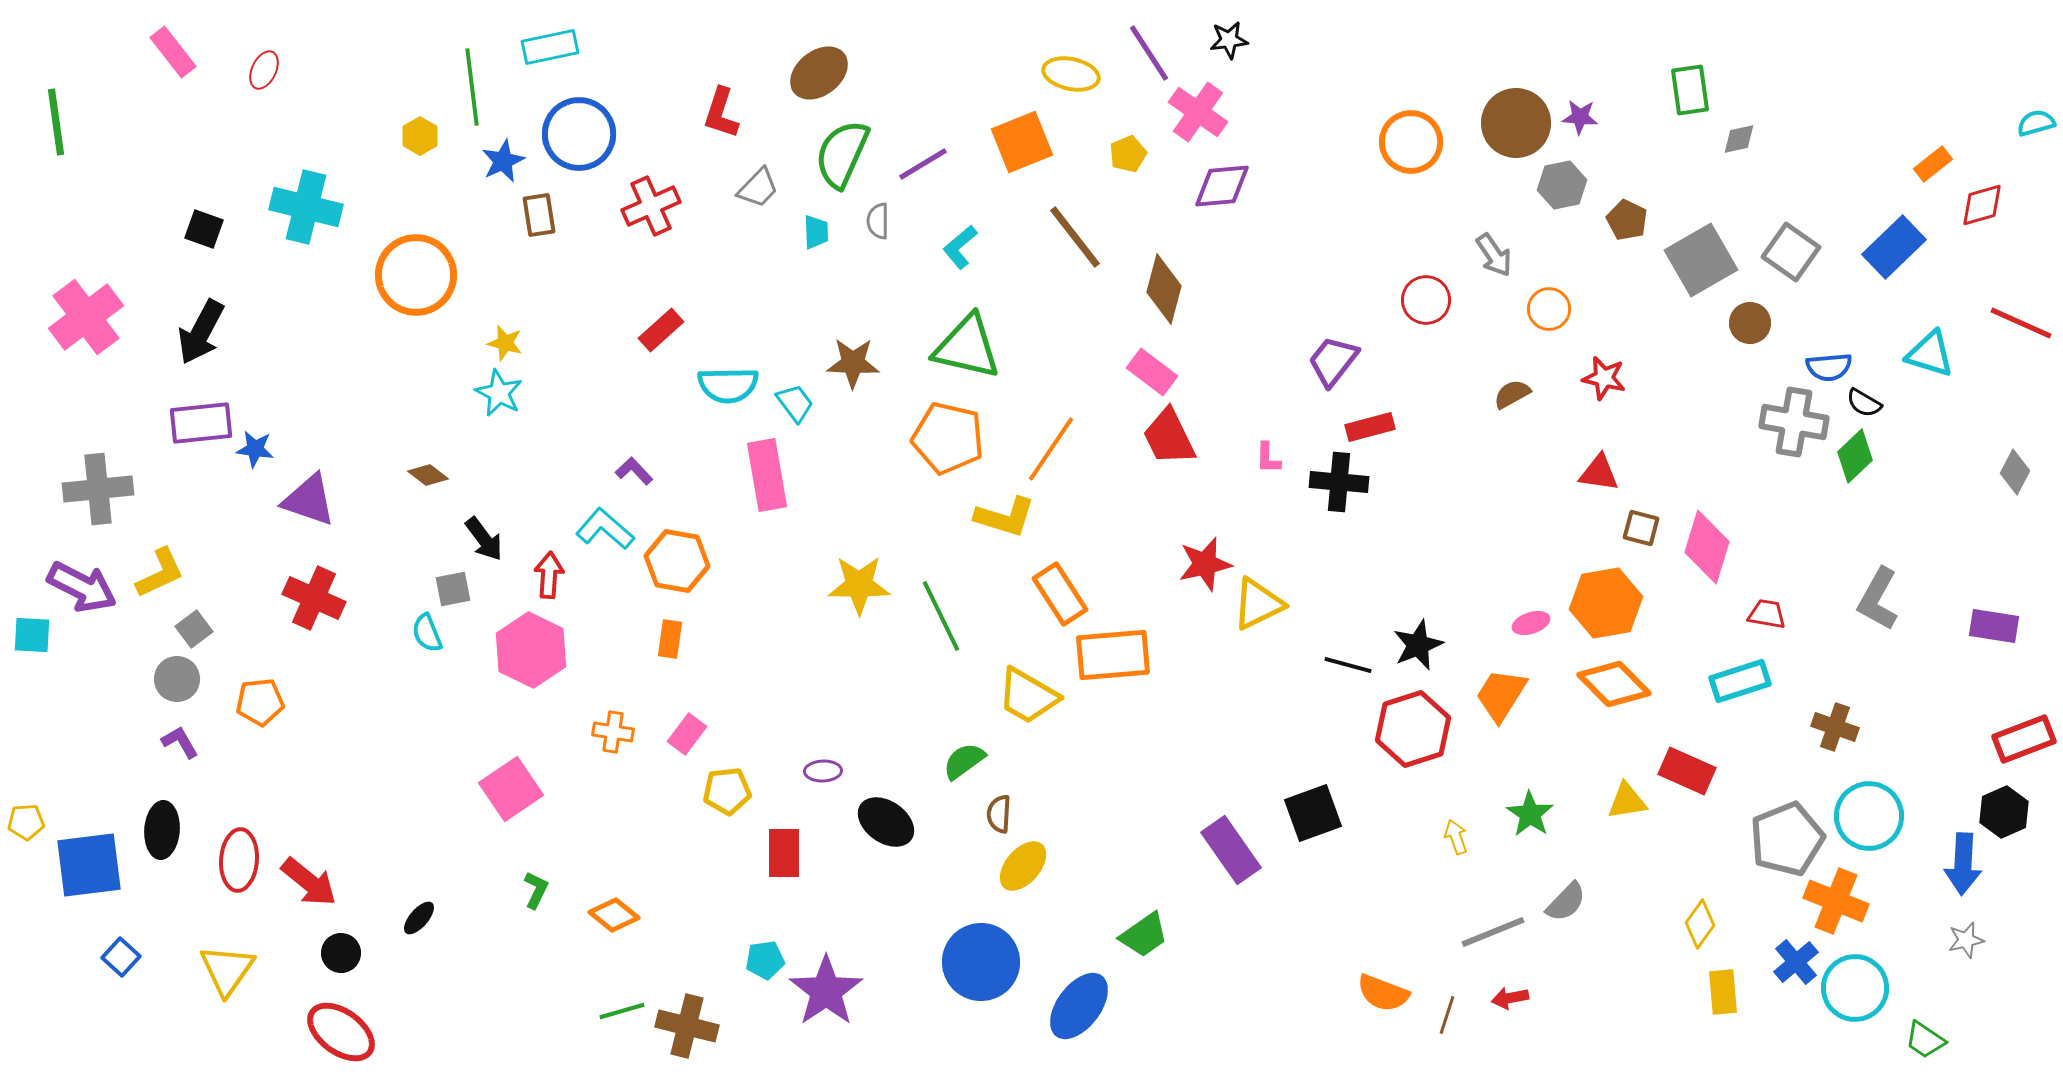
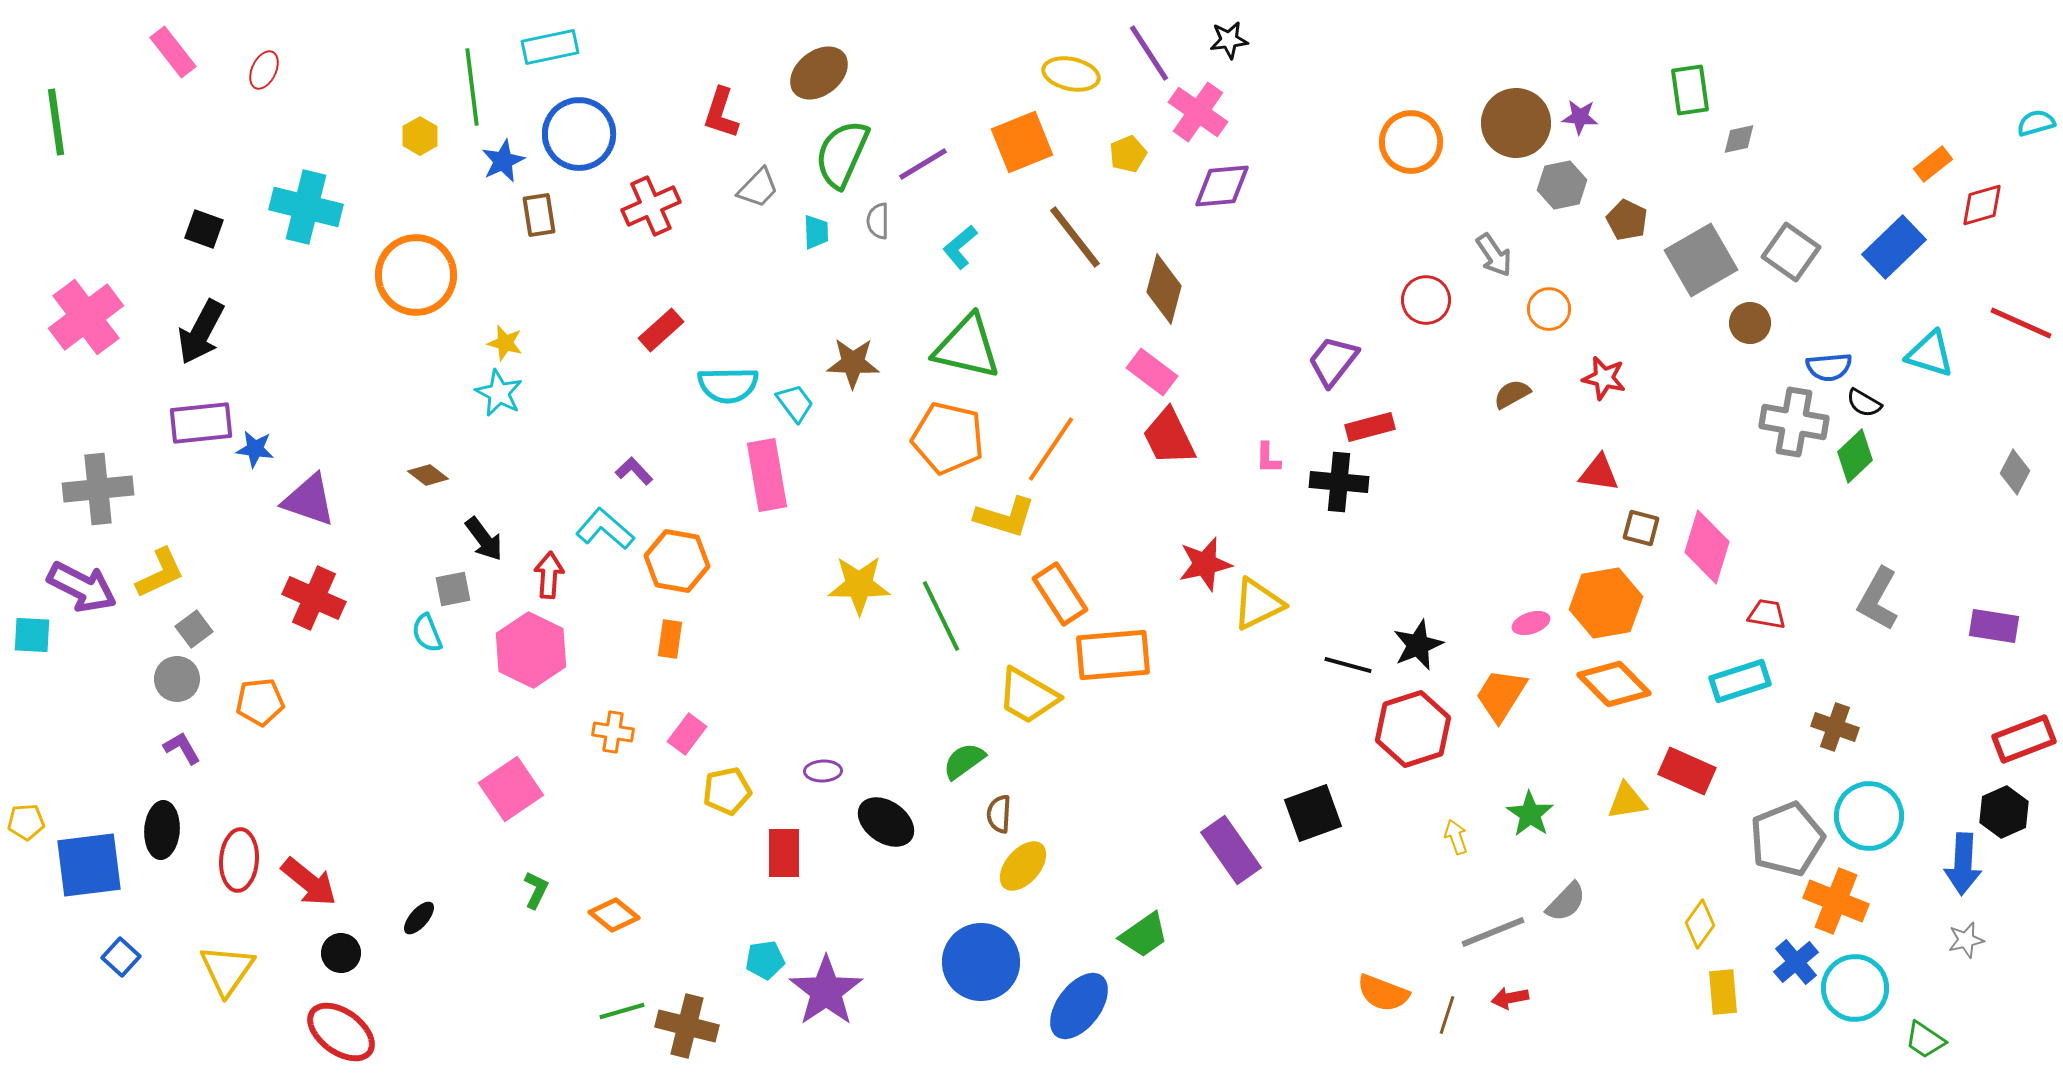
purple L-shape at (180, 742): moved 2 px right, 6 px down
yellow pentagon at (727, 791): rotated 6 degrees counterclockwise
